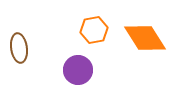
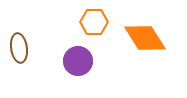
orange hexagon: moved 8 px up; rotated 12 degrees clockwise
purple circle: moved 9 px up
